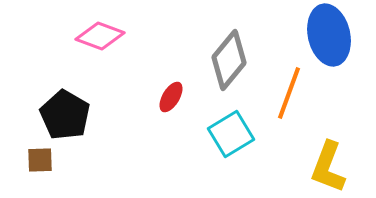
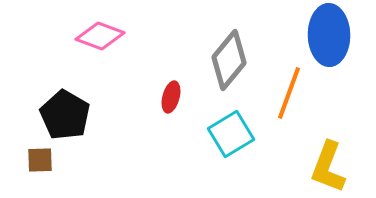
blue ellipse: rotated 12 degrees clockwise
red ellipse: rotated 16 degrees counterclockwise
